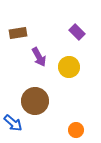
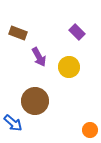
brown rectangle: rotated 30 degrees clockwise
orange circle: moved 14 px right
